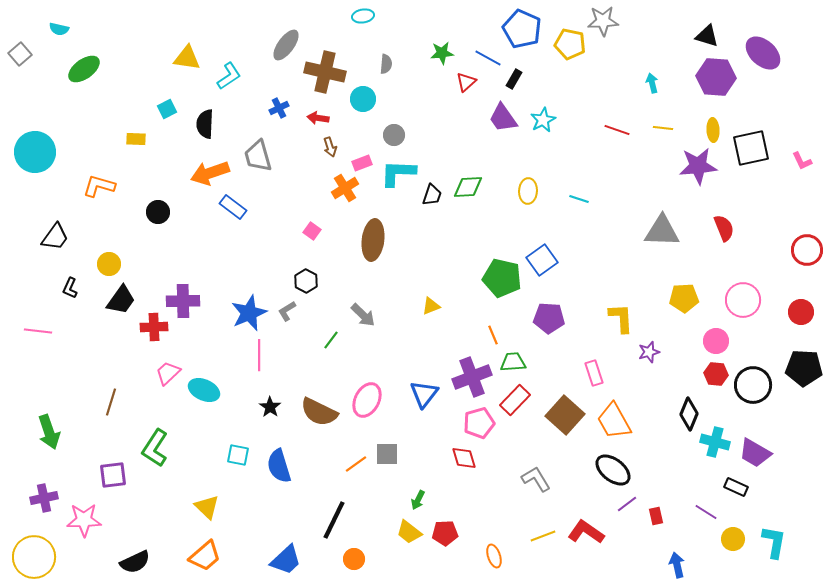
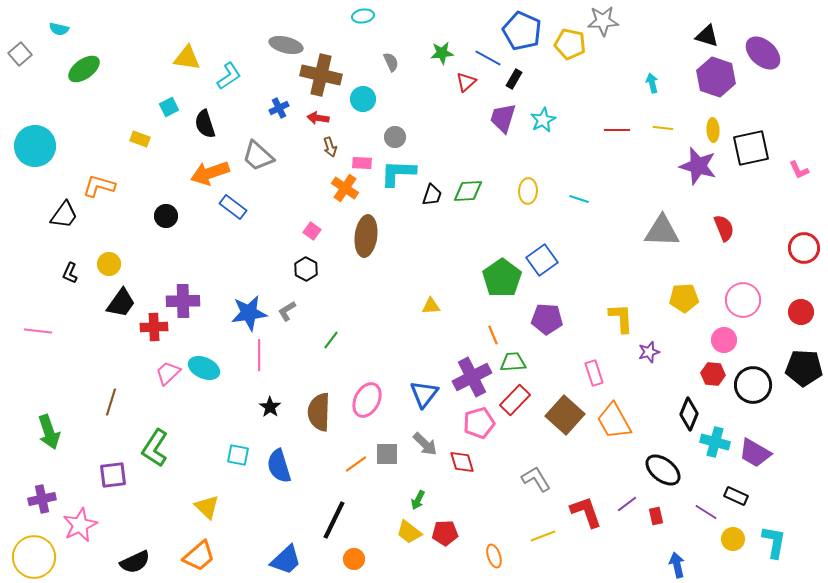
blue pentagon at (522, 29): moved 2 px down
gray ellipse at (286, 45): rotated 68 degrees clockwise
gray semicircle at (386, 64): moved 5 px right, 2 px up; rotated 30 degrees counterclockwise
brown cross at (325, 72): moved 4 px left, 3 px down
purple hexagon at (716, 77): rotated 15 degrees clockwise
cyan square at (167, 109): moved 2 px right, 2 px up
purple trapezoid at (503, 118): rotated 52 degrees clockwise
black semicircle at (205, 124): rotated 20 degrees counterclockwise
red line at (617, 130): rotated 20 degrees counterclockwise
gray circle at (394, 135): moved 1 px right, 2 px down
yellow rectangle at (136, 139): moved 4 px right; rotated 18 degrees clockwise
cyan circle at (35, 152): moved 6 px up
gray trapezoid at (258, 156): rotated 32 degrees counterclockwise
pink L-shape at (802, 161): moved 3 px left, 9 px down
pink rectangle at (362, 163): rotated 24 degrees clockwise
purple star at (698, 166): rotated 21 degrees clockwise
green diamond at (468, 187): moved 4 px down
orange cross at (345, 188): rotated 24 degrees counterclockwise
black circle at (158, 212): moved 8 px right, 4 px down
black trapezoid at (55, 237): moved 9 px right, 22 px up
brown ellipse at (373, 240): moved 7 px left, 4 px up
red circle at (807, 250): moved 3 px left, 2 px up
green pentagon at (502, 278): rotated 24 degrees clockwise
black hexagon at (306, 281): moved 12 px up
black L-shape at (70, 288): moved 15 px up
black trapezoid at (121, 300): moved 3 px down
yellow triangle at (431, 306): rotated 18 degrees clockwise
blue star at (249, 313): rotated 15 degrees clockwise
gray arrow at (363, 315): moved 62 px right, 129 px down
purple pentagon at (549, 318): moved 2 px left, 1 px down
pink circle at (716, 341): moved 8 px right, 1 px up
red hexagon at (716, 374): moved 3 px left
purple cross at (472, 377): rotated 6 degrees counterclockwise
cyan ellipse at (204, 390): moved 22 px up
brown semicircle at (319, 412): rotated 66 degrees clockwise
red diamond at (464, 458): moved 2 px left, 4 px down
black ellipse at (613, 470): moved 50 px right
black rectangle at (736, 487): moved 9 px down
purple cross at (44, 498): moved 2 px left, 1 px down
pink star at (84, 520): moved 4 px left, 5 px down; rotated 24 degrees counterclockwise
red L-shape at (586, 532): moved 20 px up; rotated 36 degrees clockwise
orange trapezoid at (205, 556): moved 6 px left
